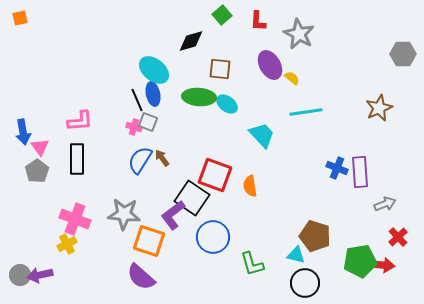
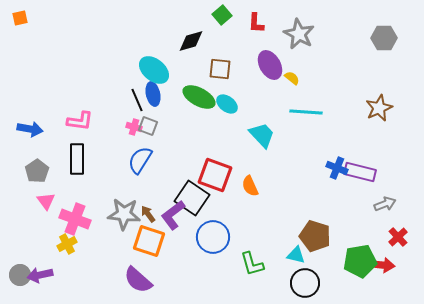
red L-shape at (258, 21): moved 2 px left, 2 px down
gray hexagon at (403, 54): moved 19 px left, 16 px up
green ellipse at (199, 97): rotated 24 degrees clockwise
cyan line at (306, 112): rotated 12 degrees clockwise
pink L-shape at (80, 121): rotated 12 degrees clockwise
gray square at (148, 122): moved 4 px down
blue arrow at (23, 132): moved 7 px right, 3 px up; rotated 70 degrees counterclockwise
pink triangle at (40, 147): moved 6 px right, 54 px down
brown arrow at (162, 158): moved 14 px left, 56 px down
purple rectangle at (360, 172): rotated 72 degrees counterclockwise
orange semicircle at (250, 186): rotated 15 degrees counterclockwise
purple semicircle at (141, 277): moved 3 px left, 3 px down
